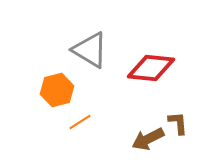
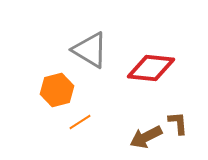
brown arrow: moved 2 px left, 2 px up
